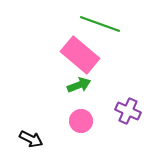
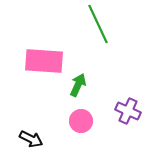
green line: moved 2 px left; rotated 45 degrees clockwise
pink rectangle: moved 36 px left, 6 px down; rotated 36 degrees counterclockwise
green arrow: moved 1 px left; rotated 45 degrees counterclockwise
